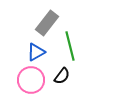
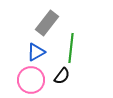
green line: moved 1 px right, 2 px down; rotated 20 degrees clockwise
